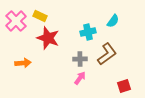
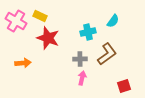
pink cross: rotated 15 degrees counterclockwise
pink arrow: moved 2 px right; rotated 24 degrees counterclockwise
